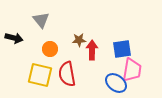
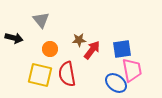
red arrow: rotated 36 degrees clockwise
pink trapezoid: rotated 20 degrees counterclockwise
